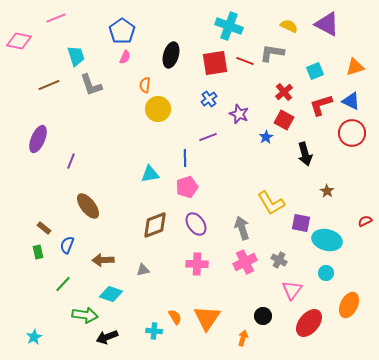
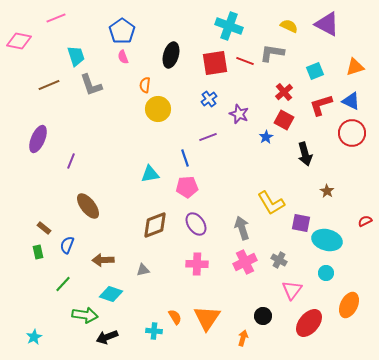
pink semicircle at (125, 57): moved 2 px left; rotated 136 degrees clockwise
blue line at (185, 158): rotated 18 degrees counterclockwise
pink pentagon at (187, 187): rotated 15 degrees clockwise
